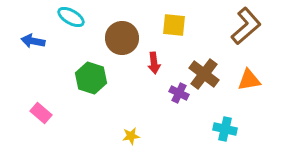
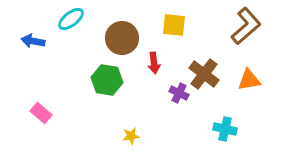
cyan ellipse: moved 2 px down; rotated 68 degrees counterclockwise
green hexagon: moved 16 px right, 2 px down; rotated 8 degrees counterclockwise
